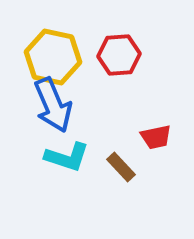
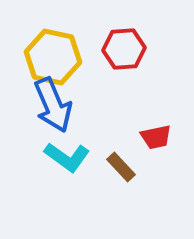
red hexagon: moved 5 px right, 6 px up
cyan L-shape: rotated 18 degrees clockwise
